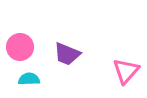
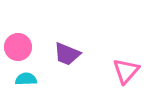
pink circle: moved 2 px left
cyan semicircle: moved 3 px left
